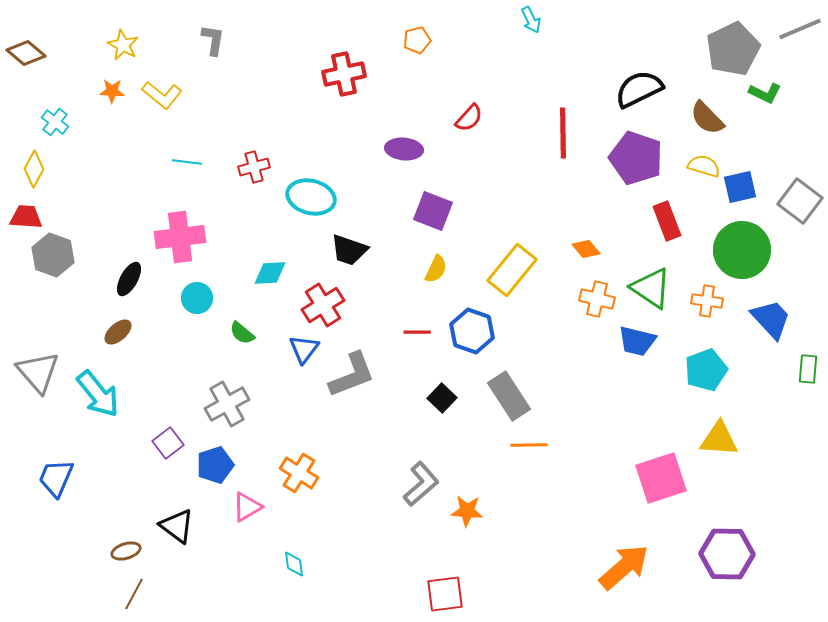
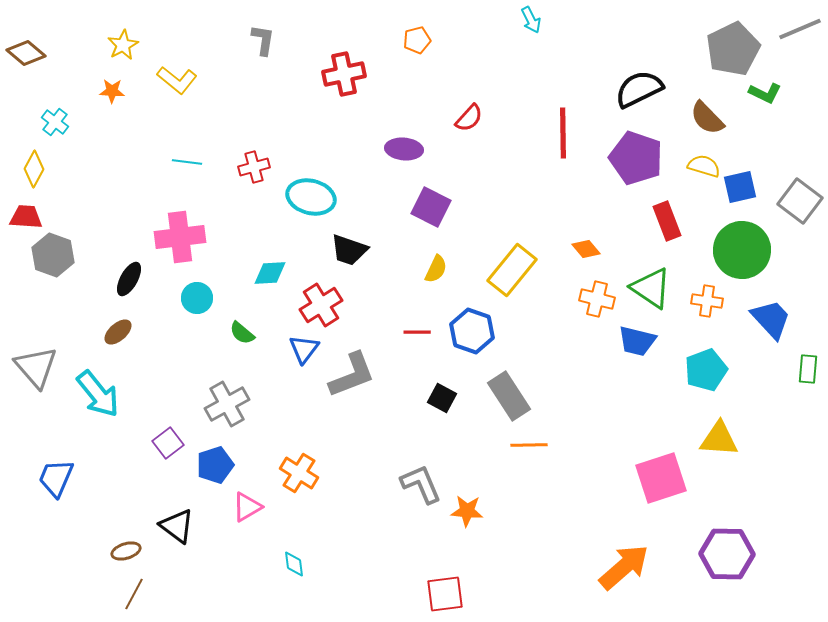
gray L-shape at (213, 40): moved 50 px right
yellow star at (123, 45): rotated 16 degrees clockwise
yellow L-shape at (162, 95): moved 15 px right, 15 px up
purple square at (433, 211): moved 2 px left, 4 px up; rotated 6 degrees clockwise
red cross at (323, 305): moved 2 px left
gray triangle at (38, 372): moved 2 px left, 5 px up
black square at (442, 398): rotated 16 degrees counterclockwise
gray L-shape at (421, 484): rotated 72 degrees counterclockwise
